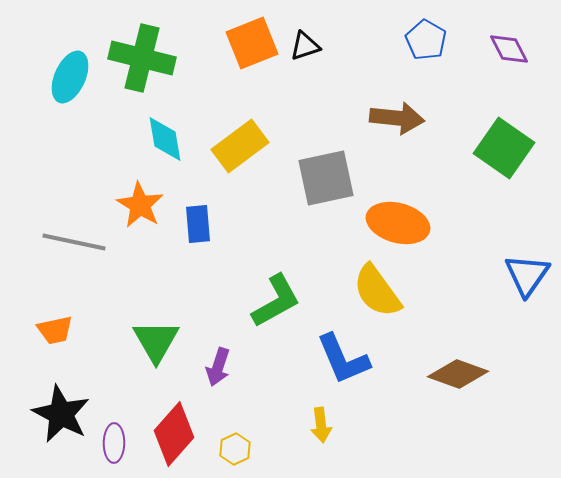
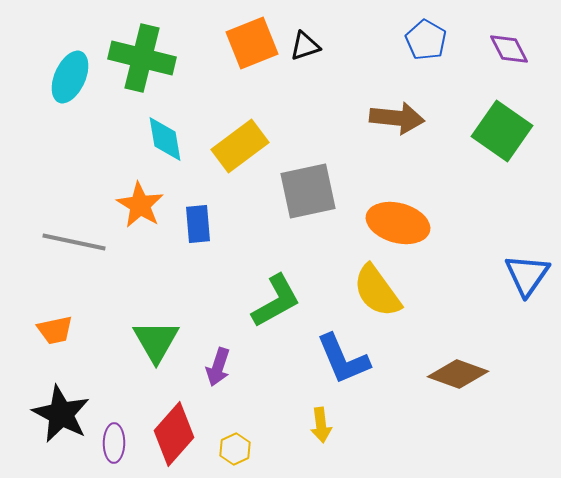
green square: moved 2 px left, 17 px up
gray square: moved 18 px left, 13 px down
